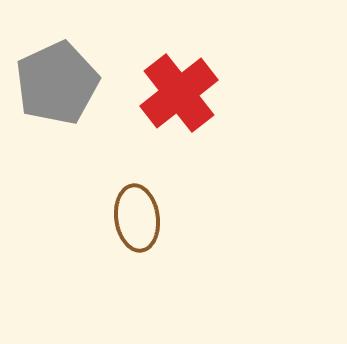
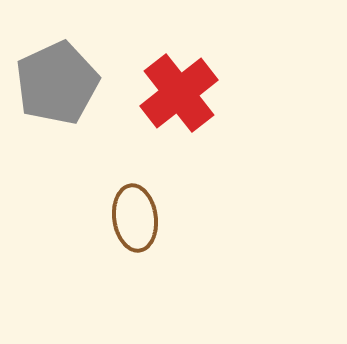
brown ellipse: moved 2 px left
